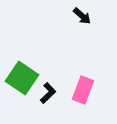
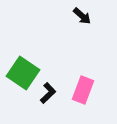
green square: moved 1 px right, 5 px up
